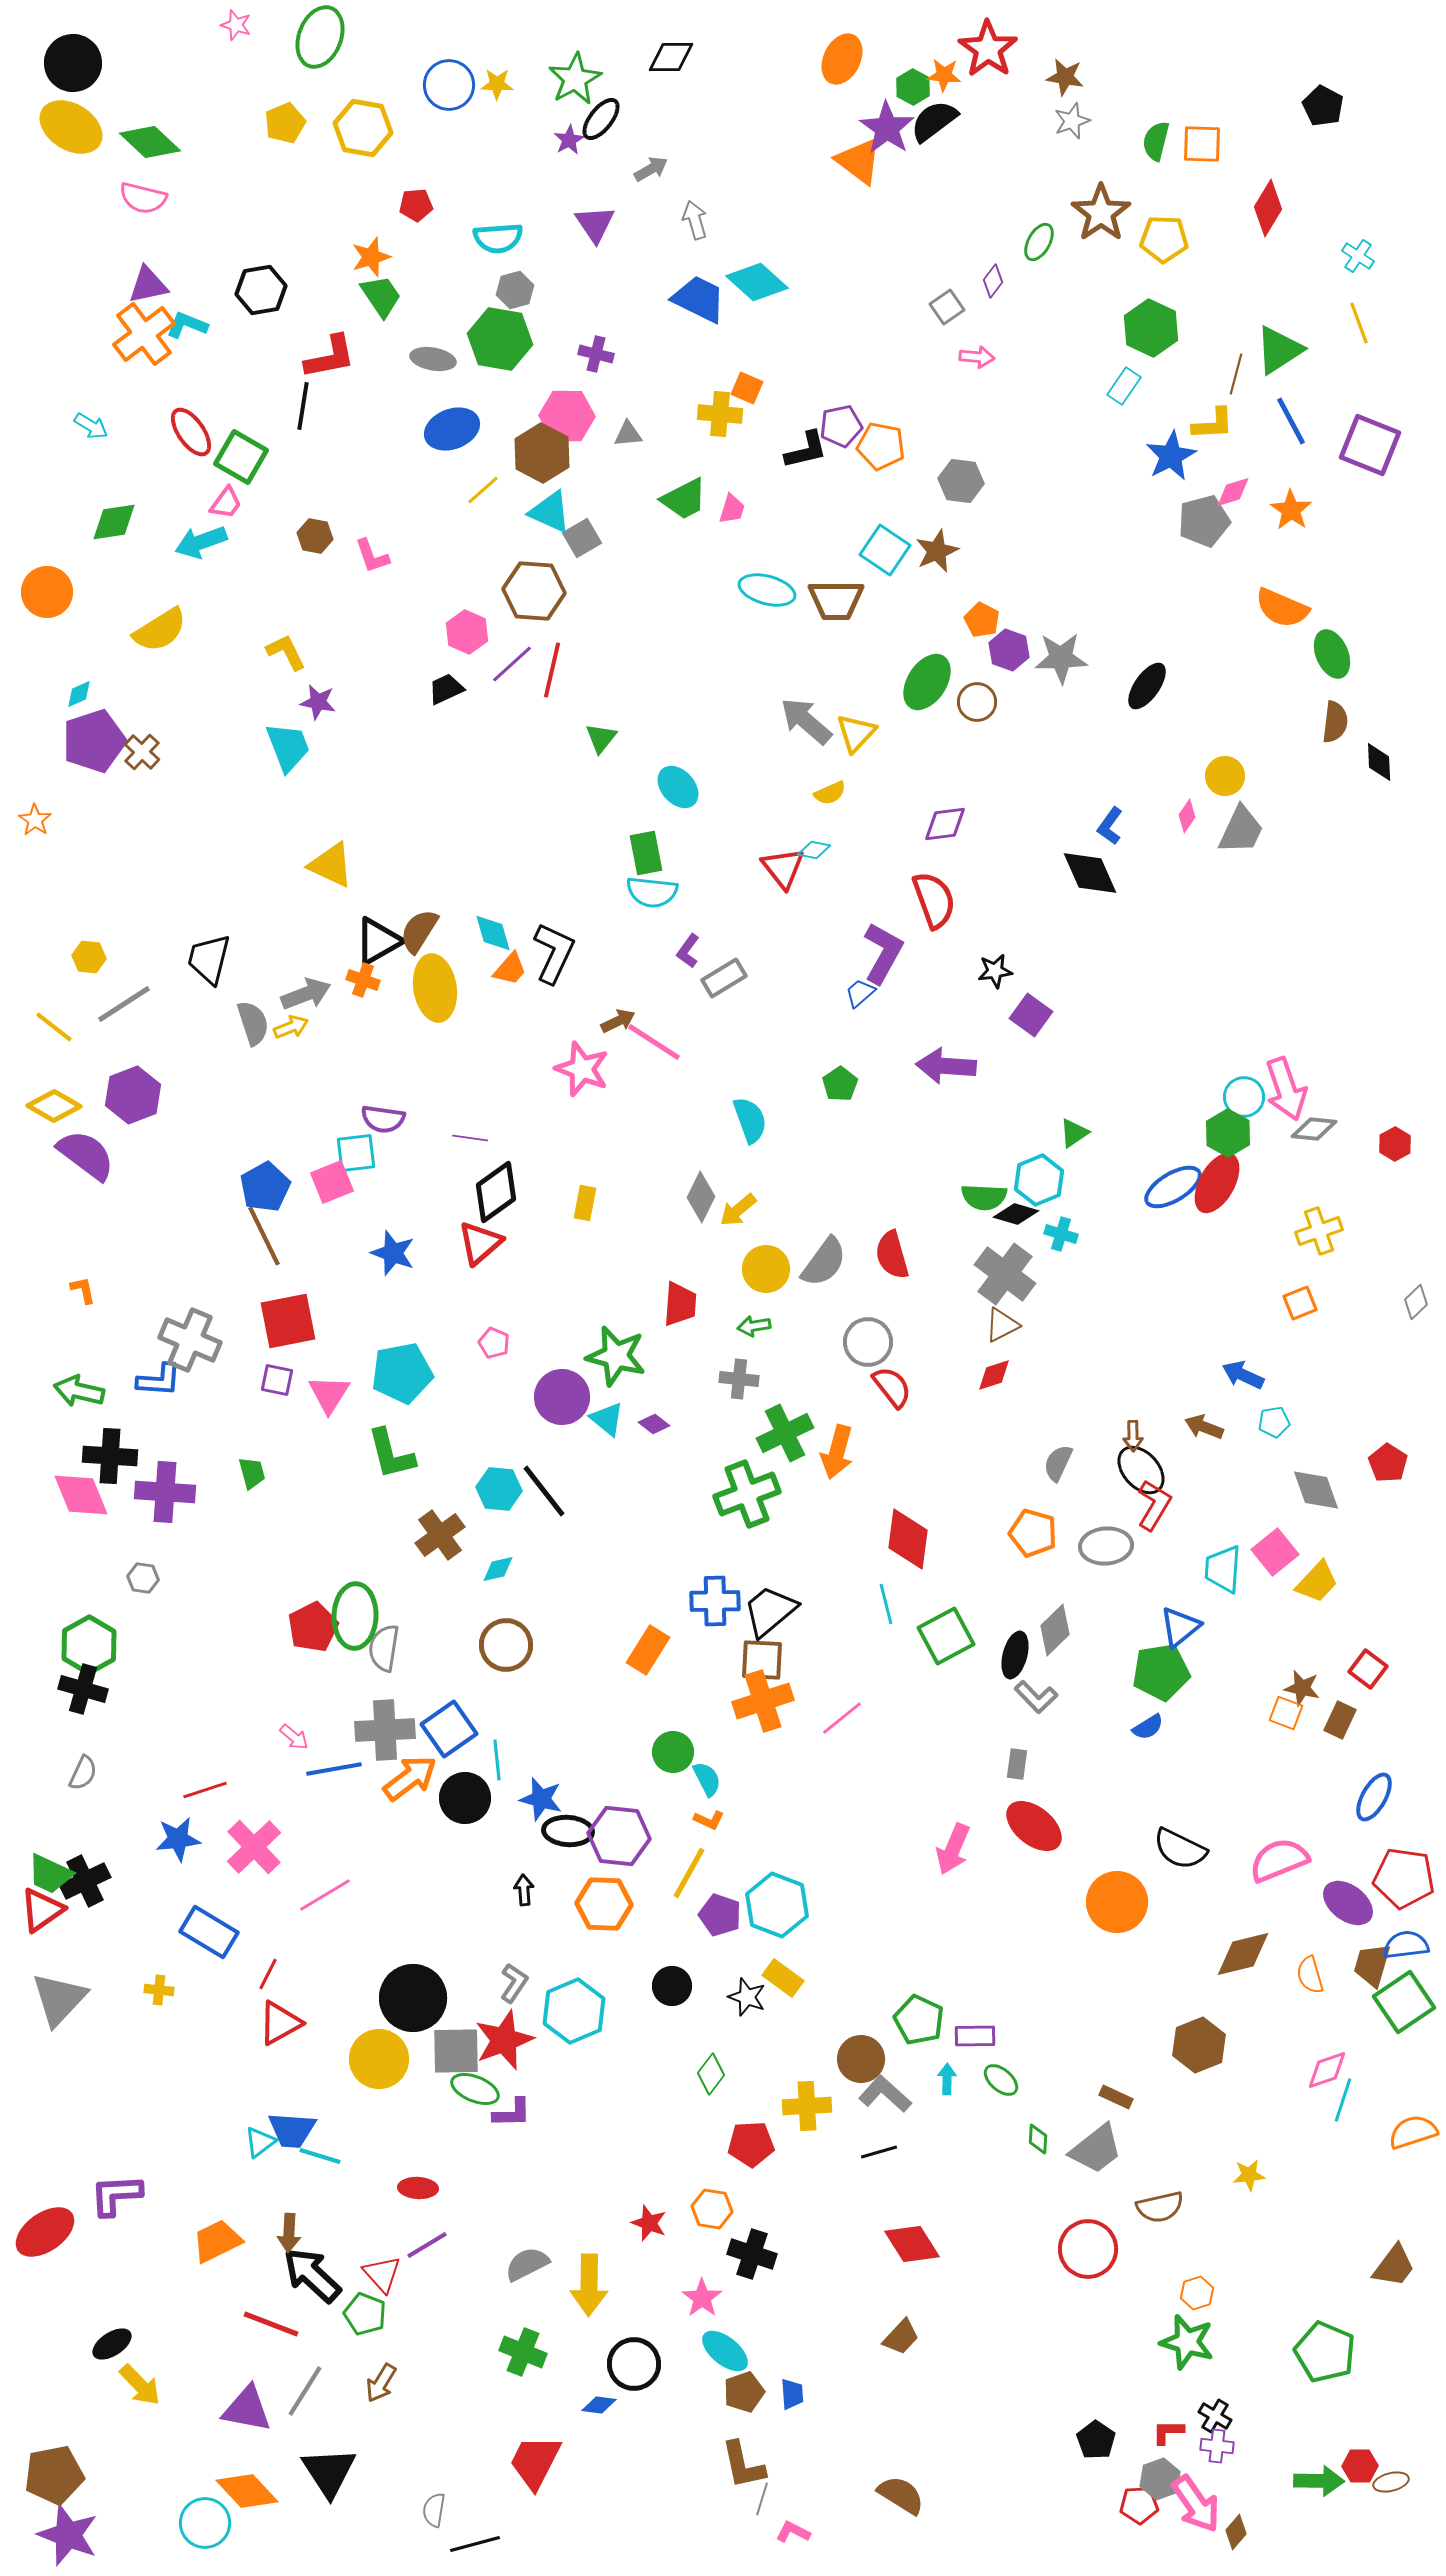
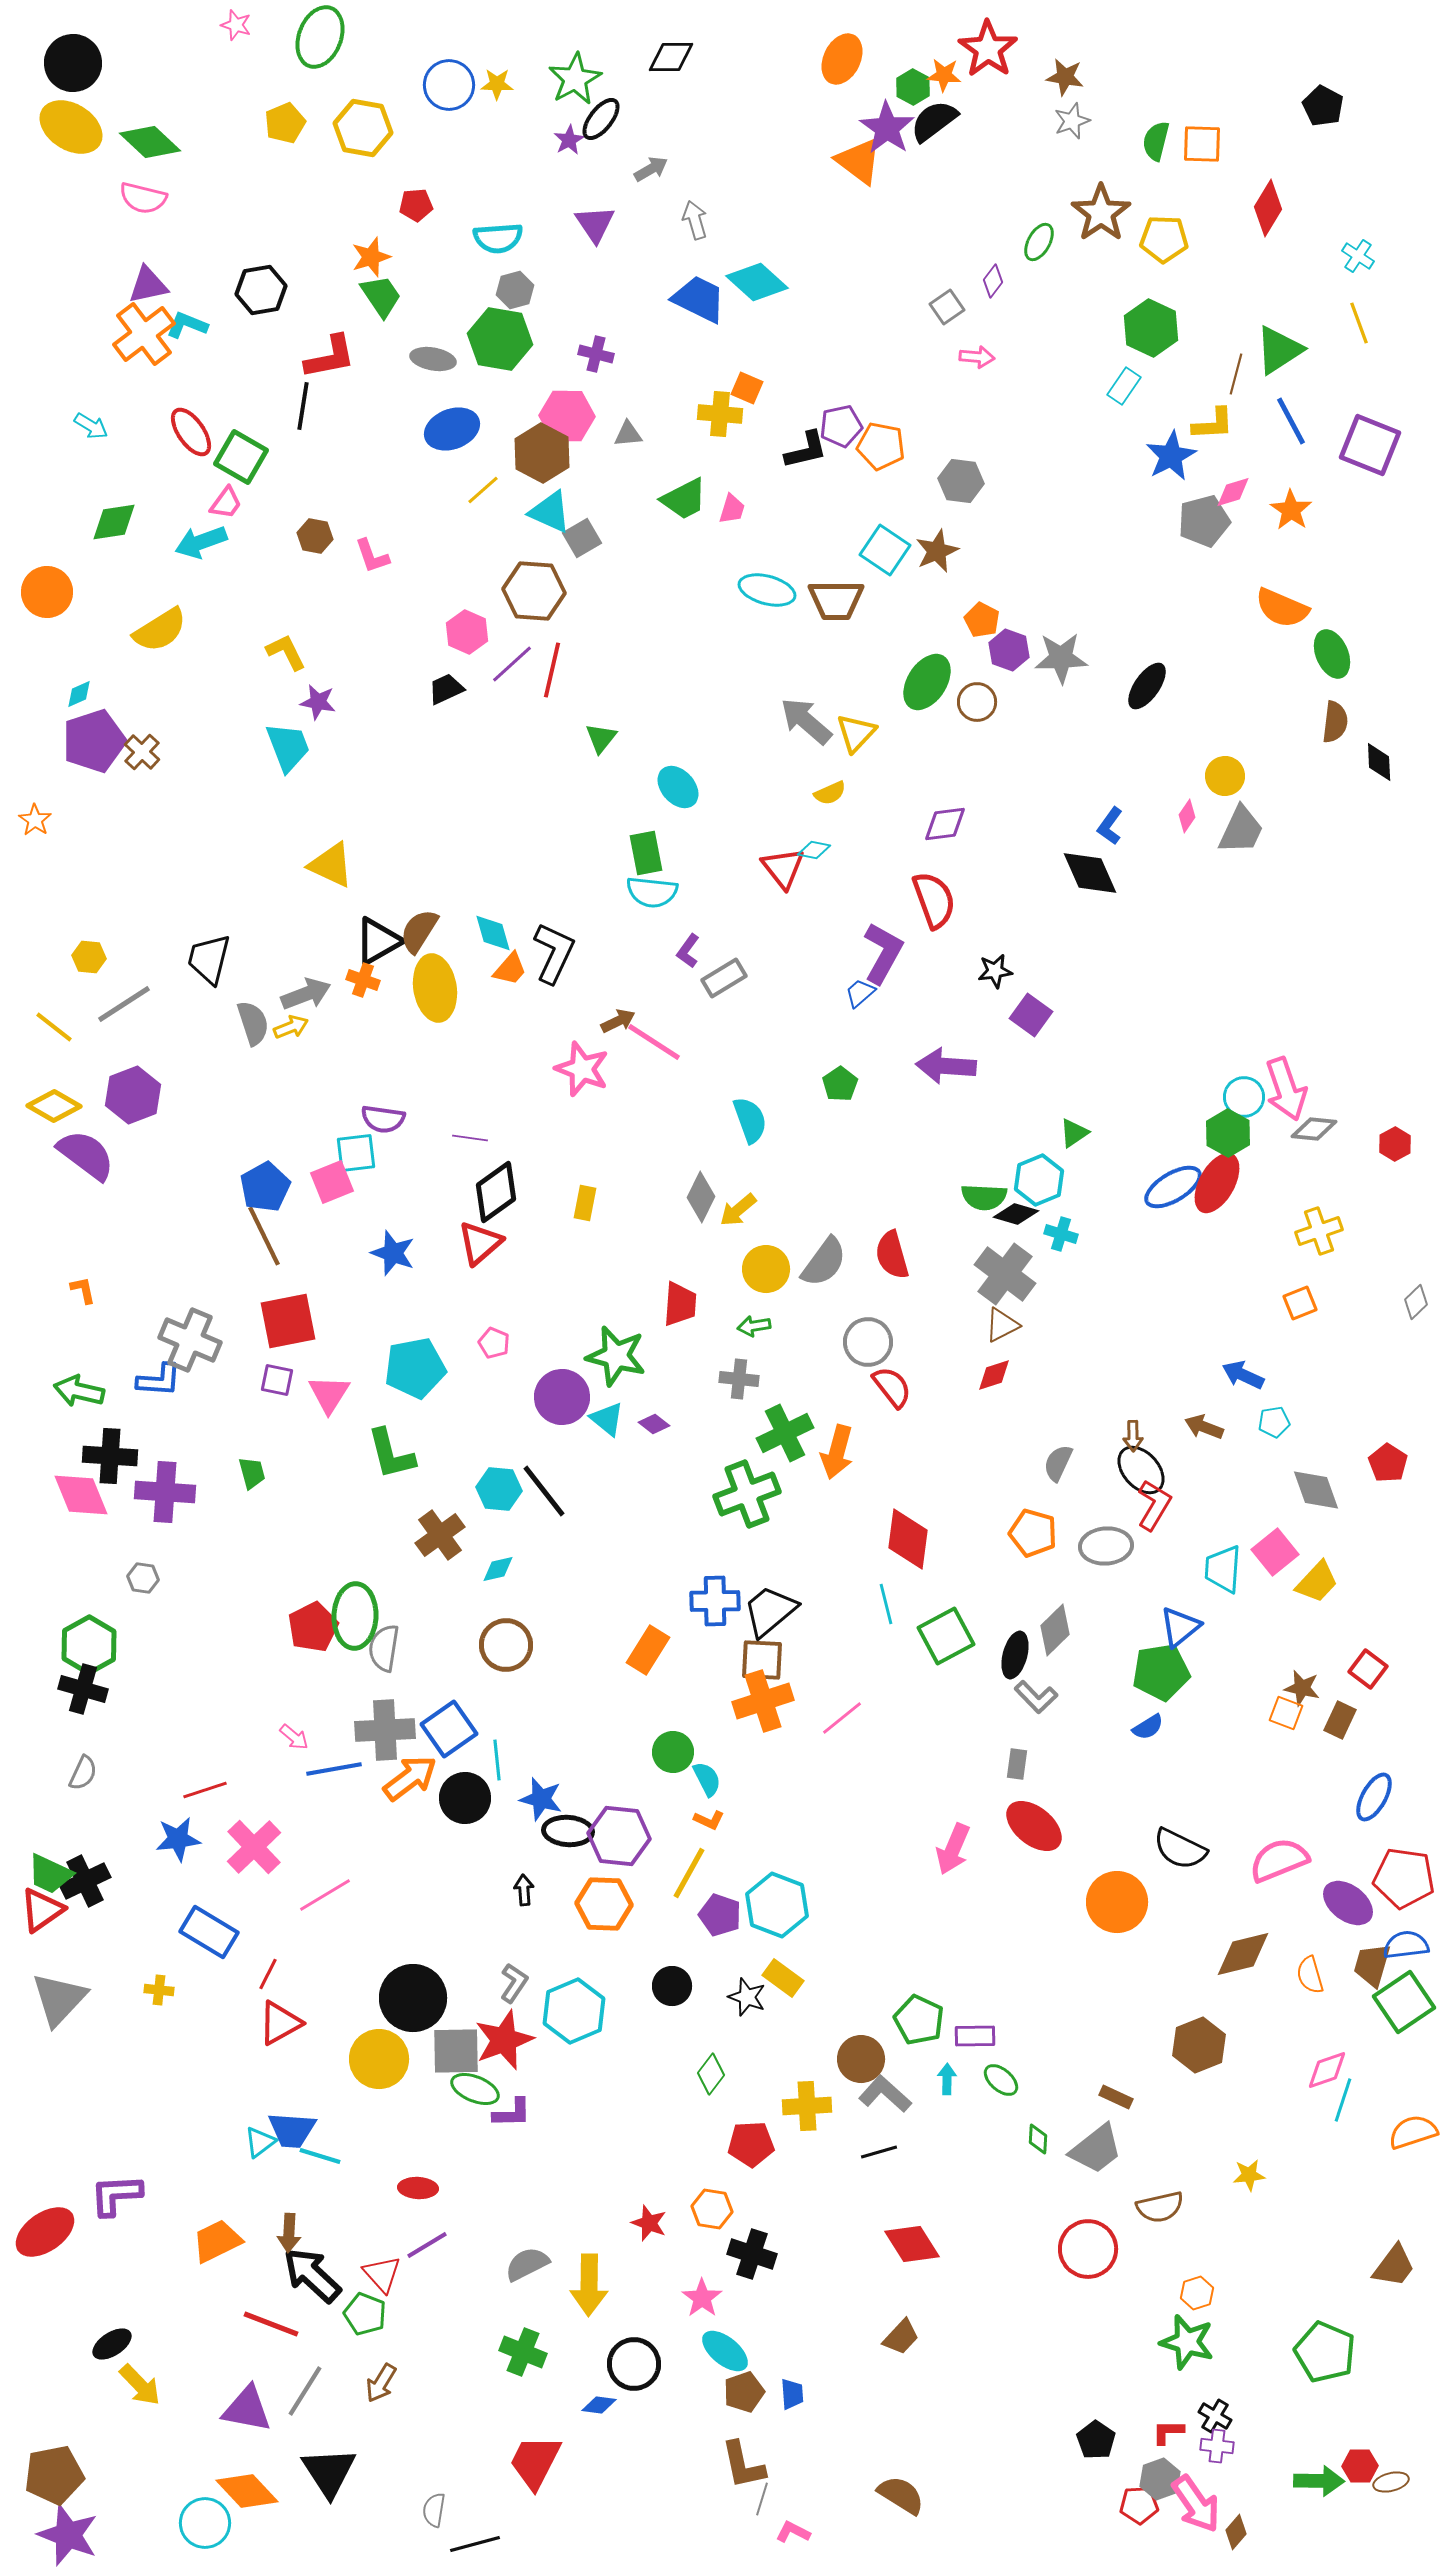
cyan pentagon at (402, 1373): moved 13 px right, 5 px up
